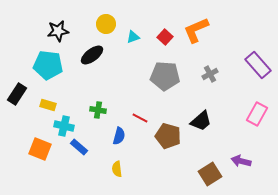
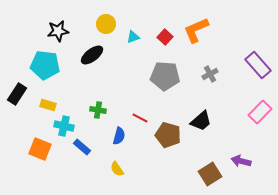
cyan pentagon: moved 3 px left
pink rectangle: moved 3 px right, 2 px up; rotated 15 degrees clockwise
brown pentagon: moved 1 px up
blue rectangle: moved 3 px right
yellow semicircle: rotated 28 degrees counterclockwise
